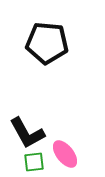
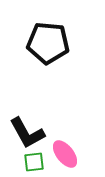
black pentagon: moved 1 px right
